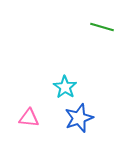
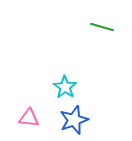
blue star: moved 5 px left, 2 px down
